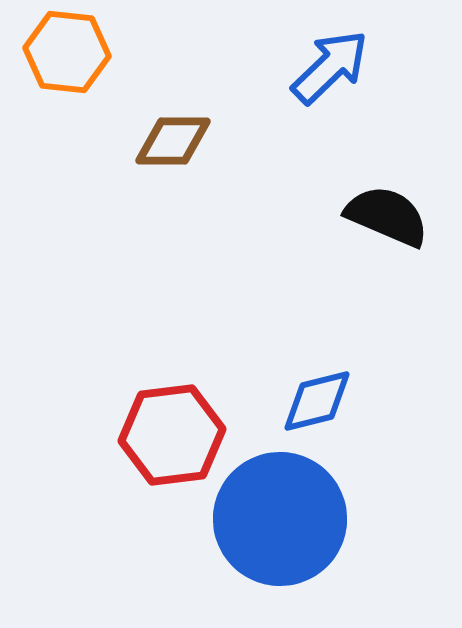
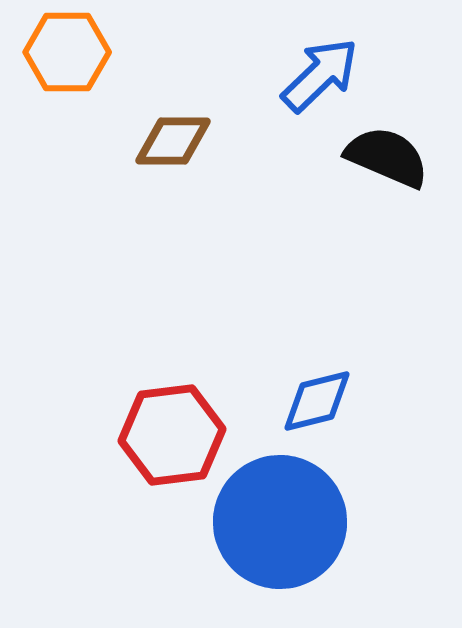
orange hexagon: rotated 6 degrees counterclockwise
blue arrow: moved 10 px left, 8 px down
black semicircle: moved 59 px up
blue circle: moved 3 px down
